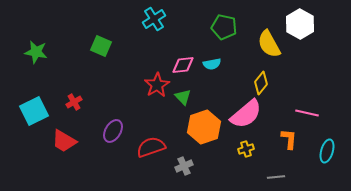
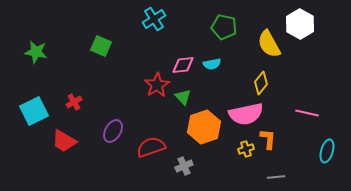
pink semicircle: rotated 28 degrees clockwise
orange L-shape: moved 21 px left
